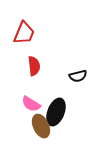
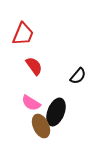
red trapezoid: moved 1 px left, 1 px down
red semicircle: rotated 30 degrees counterclockwise
black semicircle: rotated 36 degrees counterclockwise
pink semicircle: moved 1 px up
